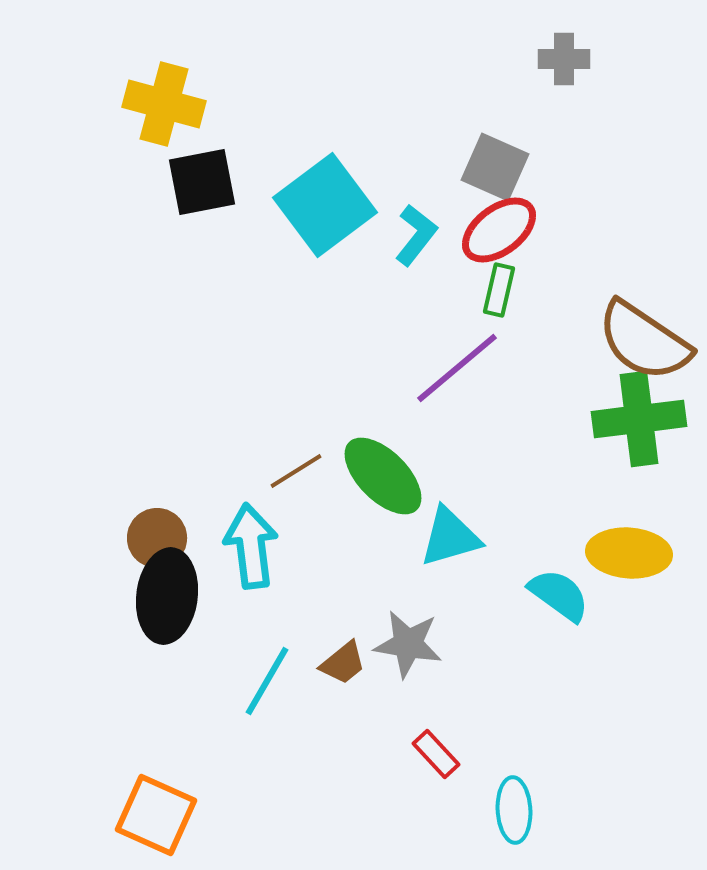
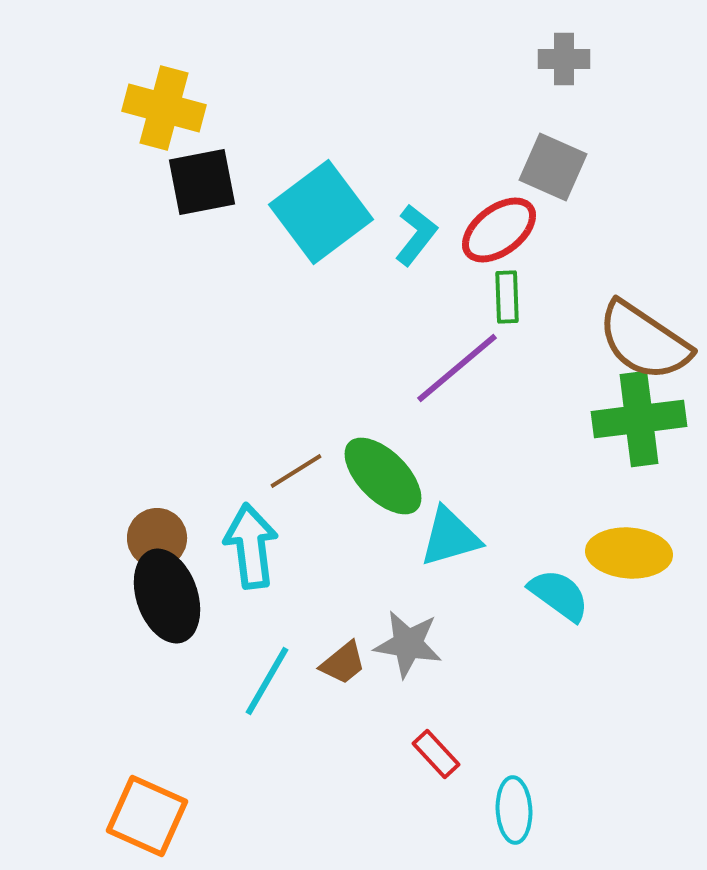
yellow cross: moved 4 px down
gray square: moved 58 px right
cyan square: moved 4 px left, 7 px down
green rectangle: moved 8 px right, 7 px down; rotated 15 degrees counterclockwise
black ellipse: rotated 26 degrees counterclockwise
orange square: moved 9 px left, 1 px down
